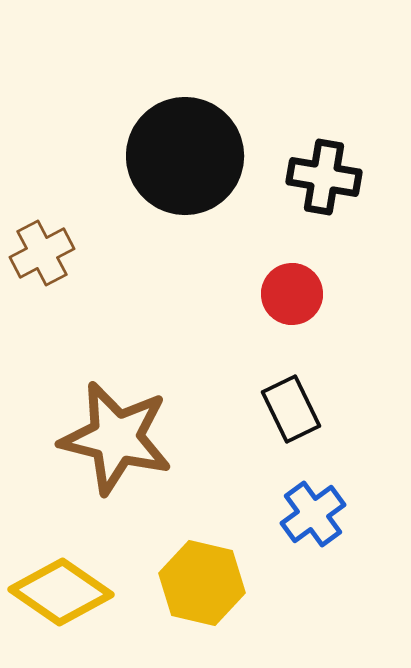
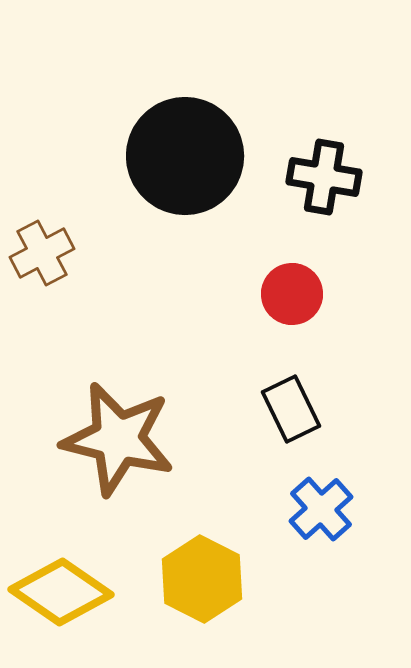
brown star: moved 2 px right, 1 px down
blue cross: moved 8 px right, 5 px up; rotated 6 degrees counterclockwise
yellow hexagon: moved 4 px up; rotated 14 degrees clockwise
